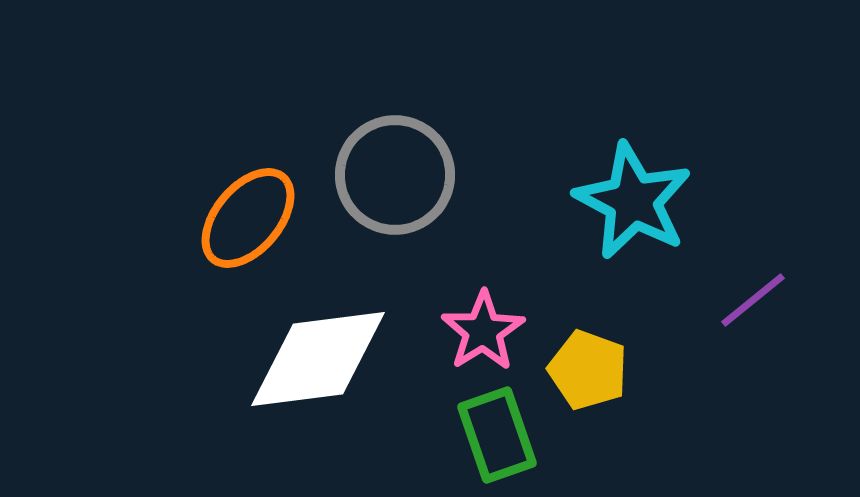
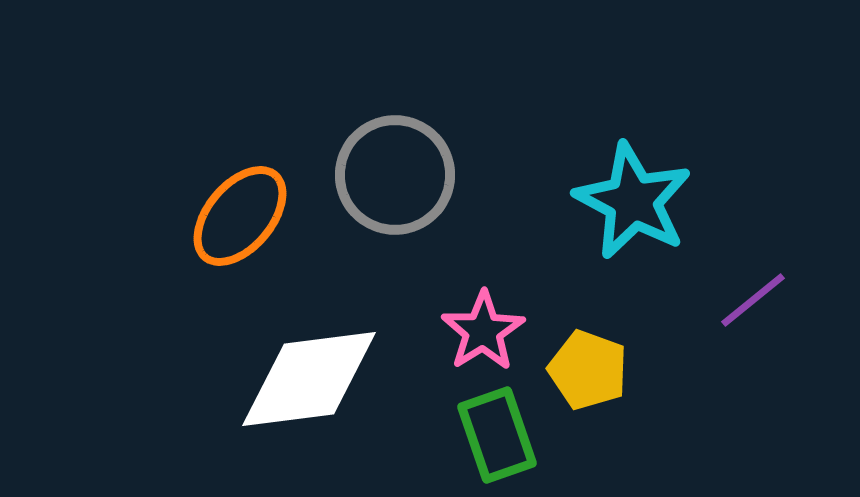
orange ellipse: moved 8 px left, 2 px up
white diamond: moved 9 px left, 20 px down
